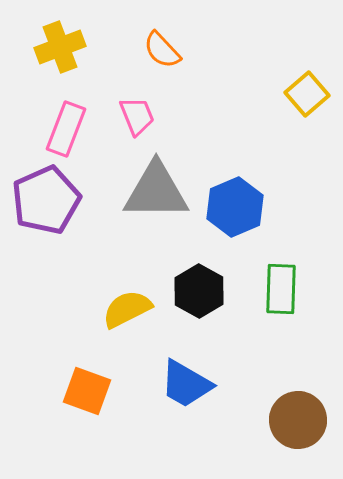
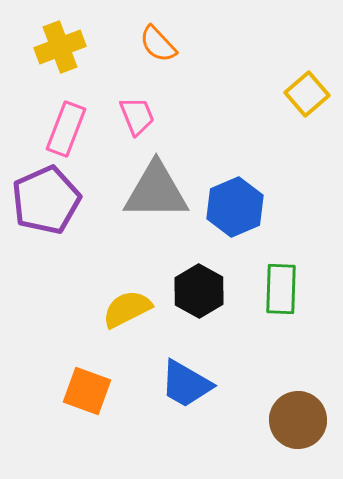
orange semicircle: moved 4 px left, 6 px up
